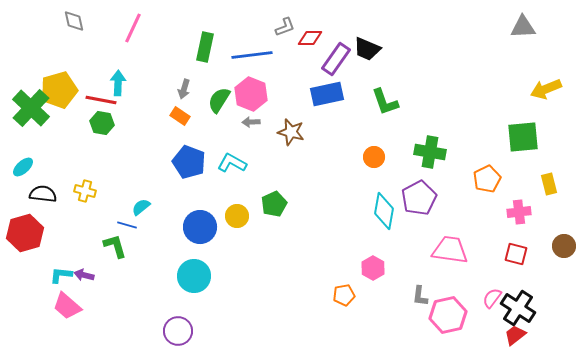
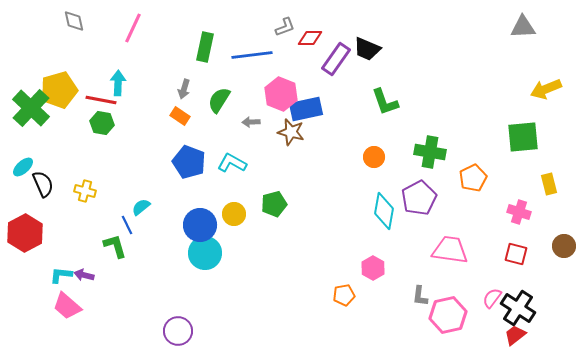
pink hexagon at (251, 94): moved 30 px right
blue rectangle at (327, 94): moved 21 px left, 15 px down
orange pentagon at (487, 179): moved 14 px left, 1 px up
black semicircle at (43, 194): moved 10 px up; rotated 60 degrees clockwise
green pentagon at (274, 204): rotated 10 degrees clockwise
pink cross at (519, 212): rotated 25 degrees clockwise
yellow circle at (237, 216): moved 3 px left, 2 px up
blue line at (127, 225): rotated 48 degrees clockwise
blue circle at (200, 227): moved 2 px up
red hexagon at (25, 233): rotated 12 degrees counterclockwise
cyan circle at (194, 276): moved 11 px right, 23 px up
